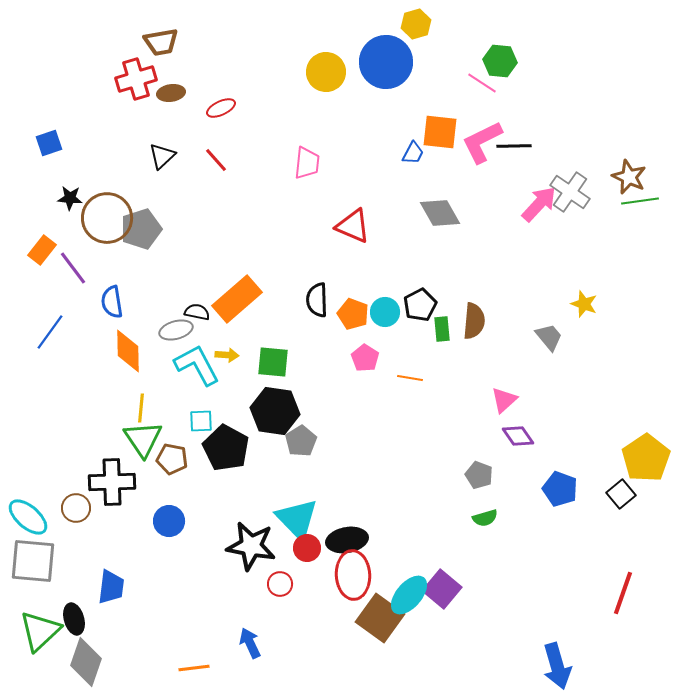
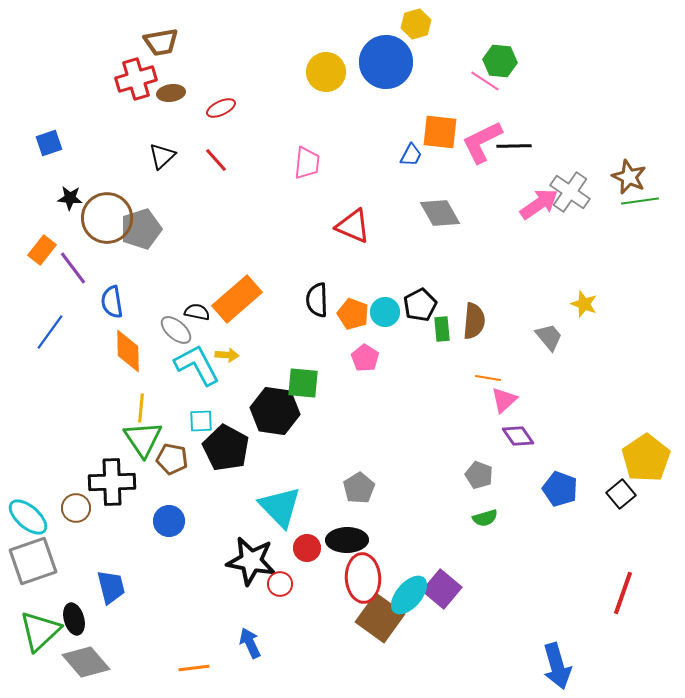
pink line at (482, 83): moved 3 px right, 2 px up
blue trapezoid at (413, 153): moved 2 px left, 2 px down
pink arrow at (539, 204): rotated 12 degrees clockwise
gray ellipse at (176, 330): rotated 56 degrees clockwise
green square at (273, 362): moved 30 px right, 21 px down
orange line at (410, 378): moved 78 px right
gray pentagon at (301, 441): moved 58 px right, 47 px down
cyan triangle at (297, 519): moved 17 px left, 12 px up
black ellipse at (347, 540): rotated 9 degrees clockwise
black star at (251, 546): moved 15 px down
gray square at (33, 561): rotated 24 degrees counterclockwise
red ellipse at (353, 575): moved 10 px right, 3 px down
blue trapezoid at (111, 587): rotated 21 degrees counterclockwise
gray diamond at (86, 662): rotated 60 degrees counterclockwise
